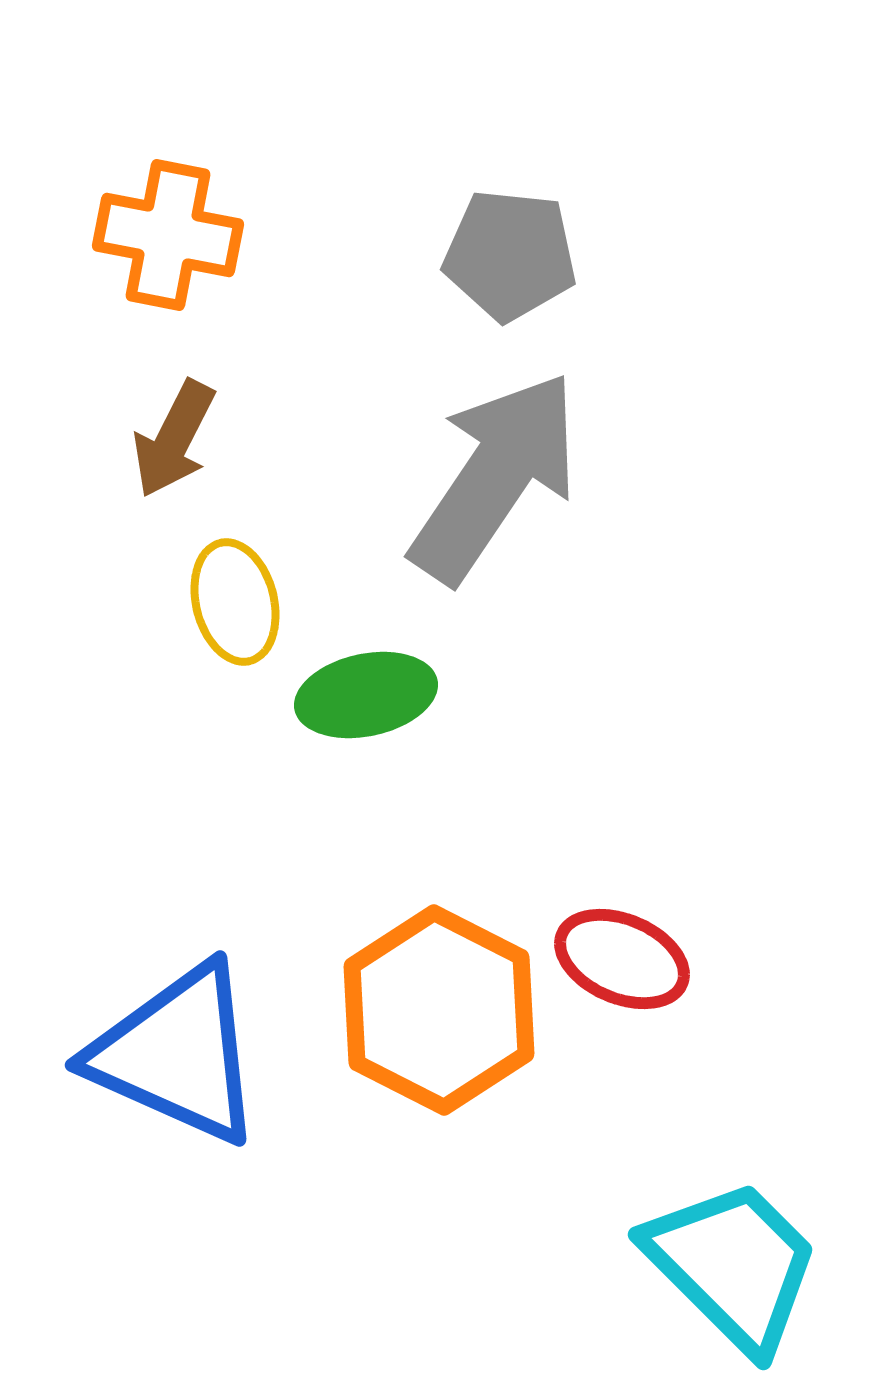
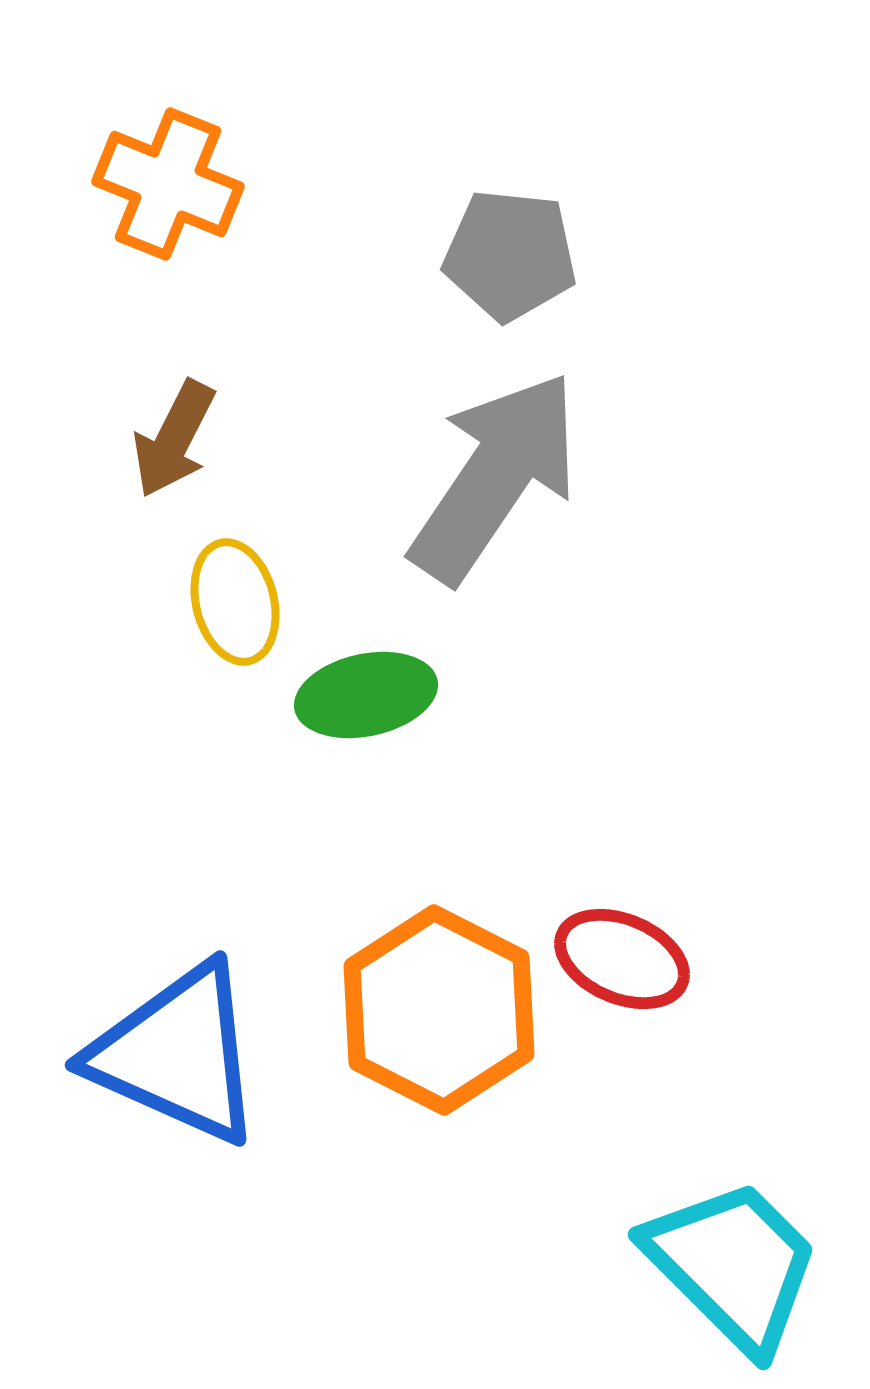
orange cross: moved 51 px up; rotated 11 degrees clockwise
